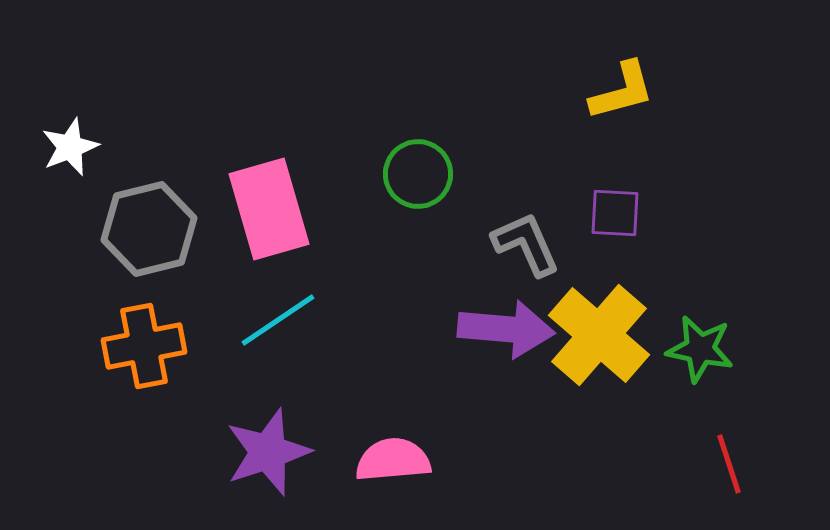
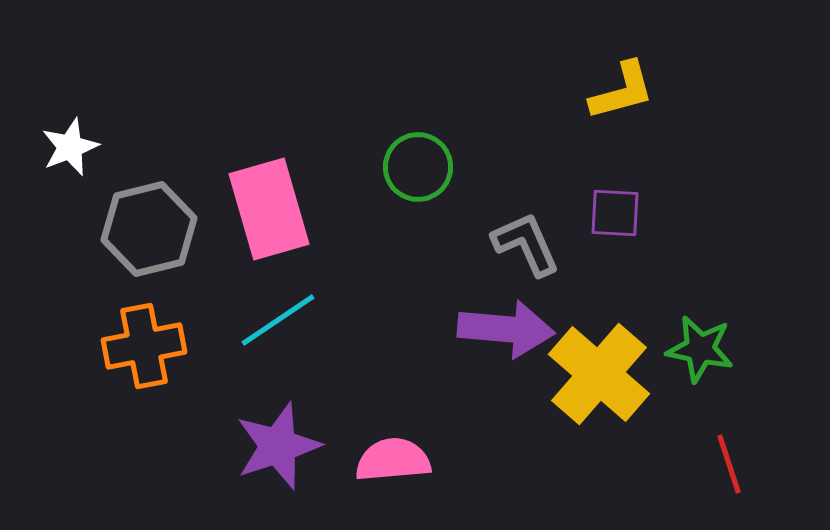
green circle: moved 7 px up
yellow cross: moved 39 px down
purple star: moved 10 px right, 6 px up
